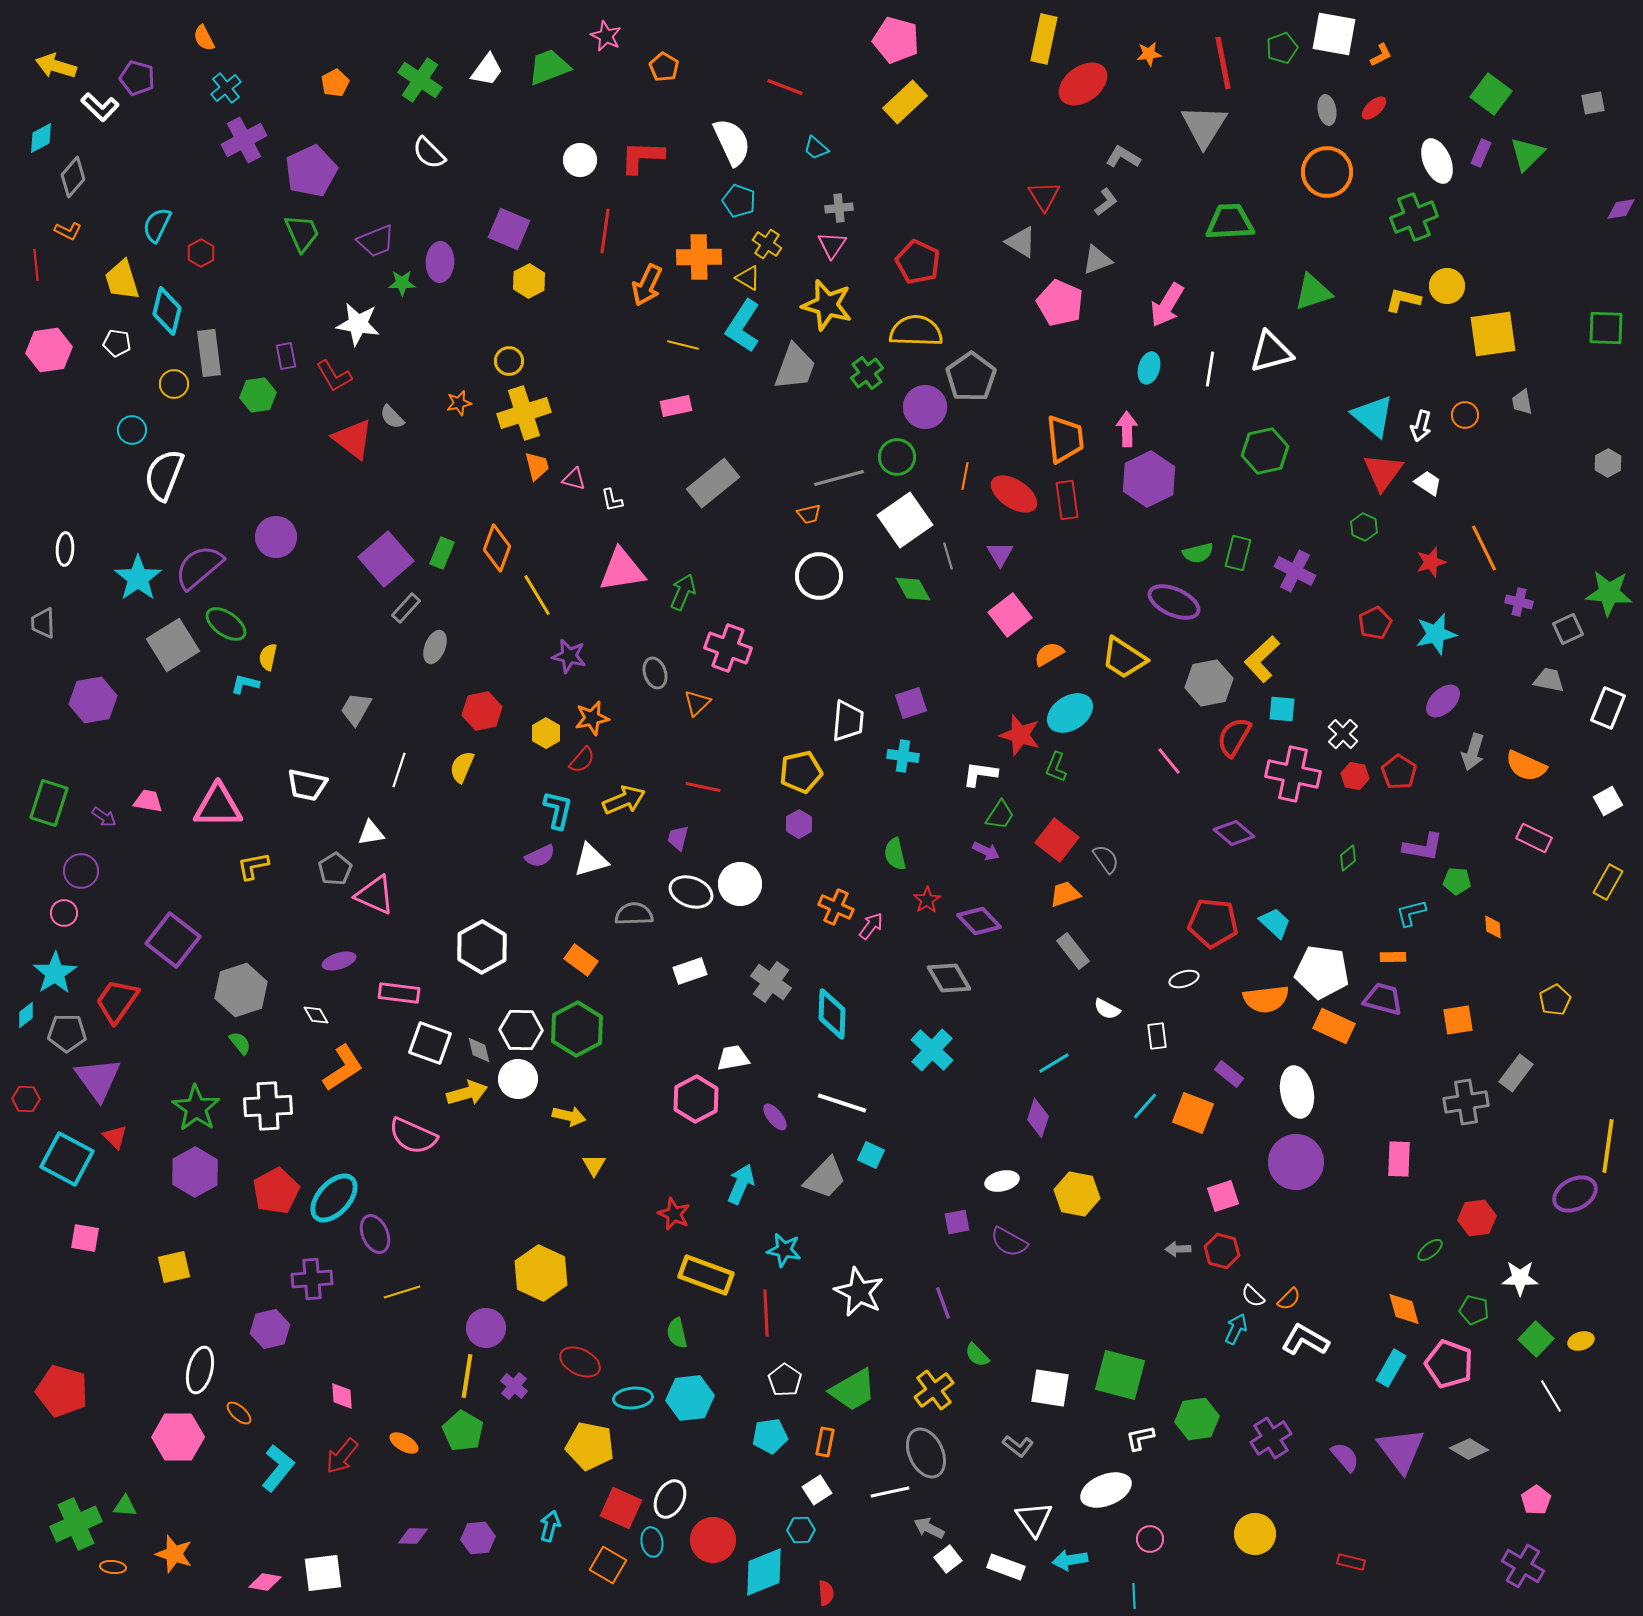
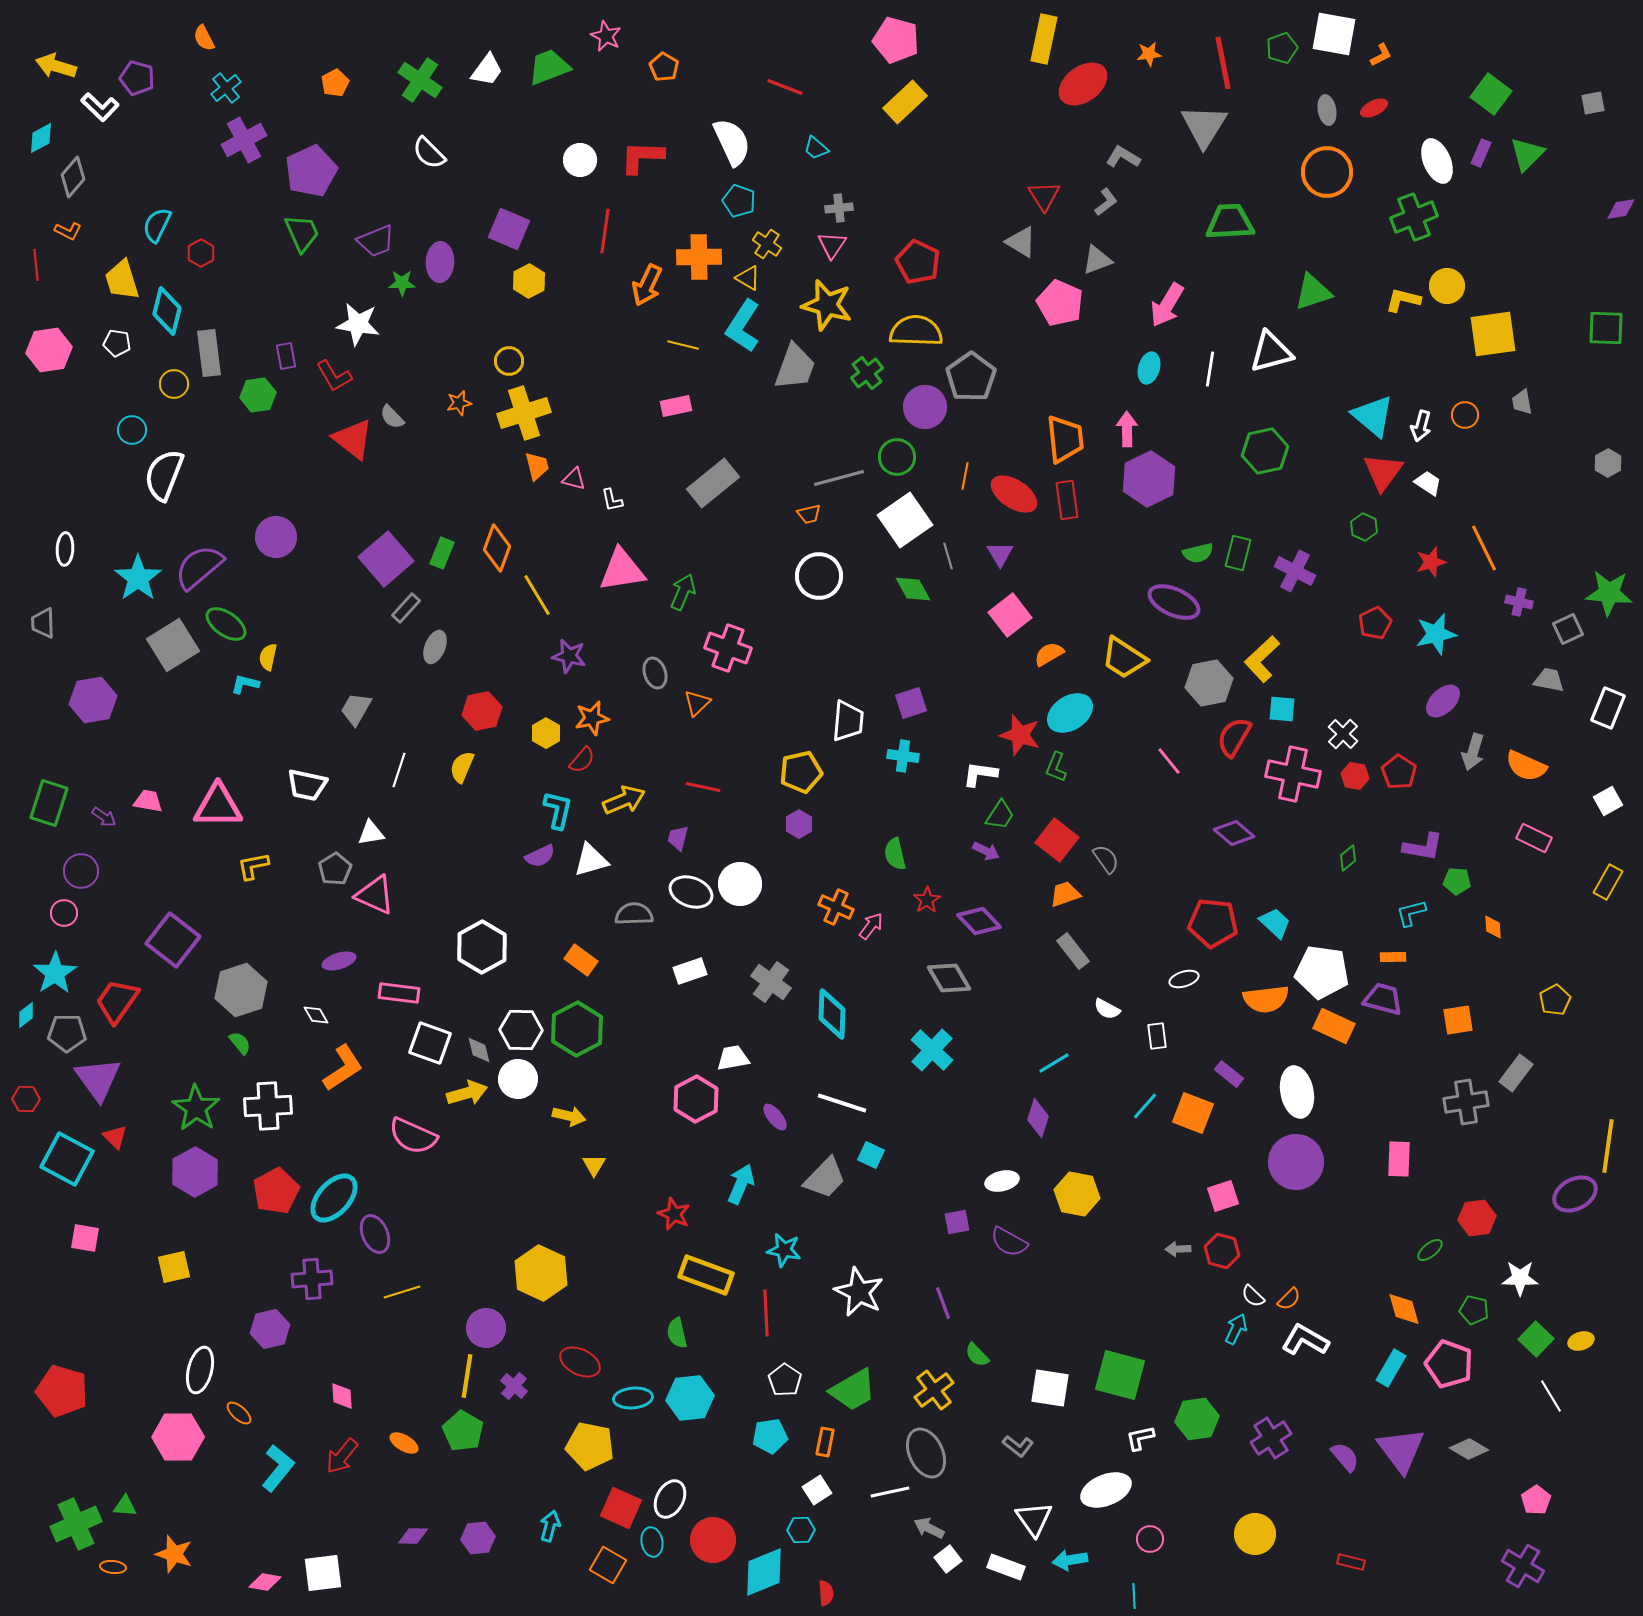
red ellipse at (1374, 108): rotated 16 degrees clockwise
